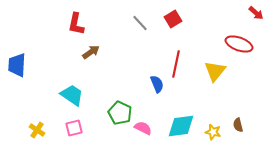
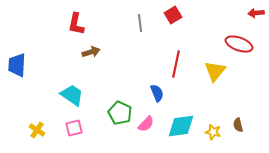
red arrow: rotated 133 degrees clockwise
red square: moved 4 px up
gray line: rotated 36 degrees clockwise
brown arrow: rotated 18 degrees clockwise
blue semicircle: moved 9 px down
pink semicircle: moved 3 px right, 4 px up; rotated 108 degrees clockwise
